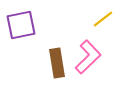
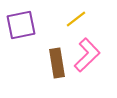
yellow line: moved 27 px left
pink L-shape: moved 1 px left, 2 px up
